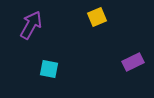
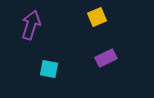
purple arrow: rotated 12 degrees counterclockwise
purple rectangle: moved 27 px left, 4 px up
